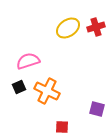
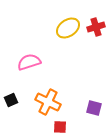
pink semicircle: moved 1 px right, 1 px down
black square: moved 8 px left, 13 px down
orange cross: moved 1 px right, 11 px down
purple square: moved 3 px left, 1 px up
red square: moved 2 px left
